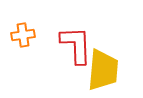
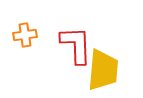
orange cross: moved 2 px right
